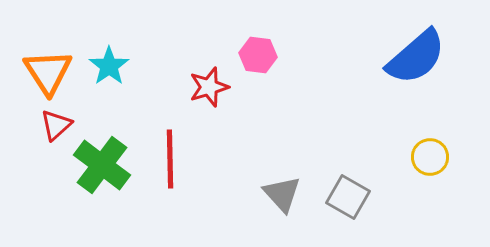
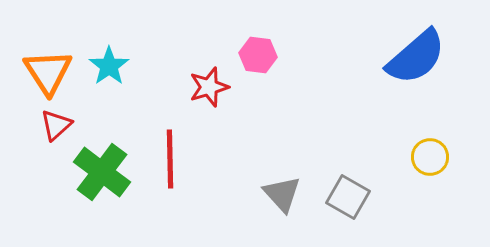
green cross: moved 7 px down
